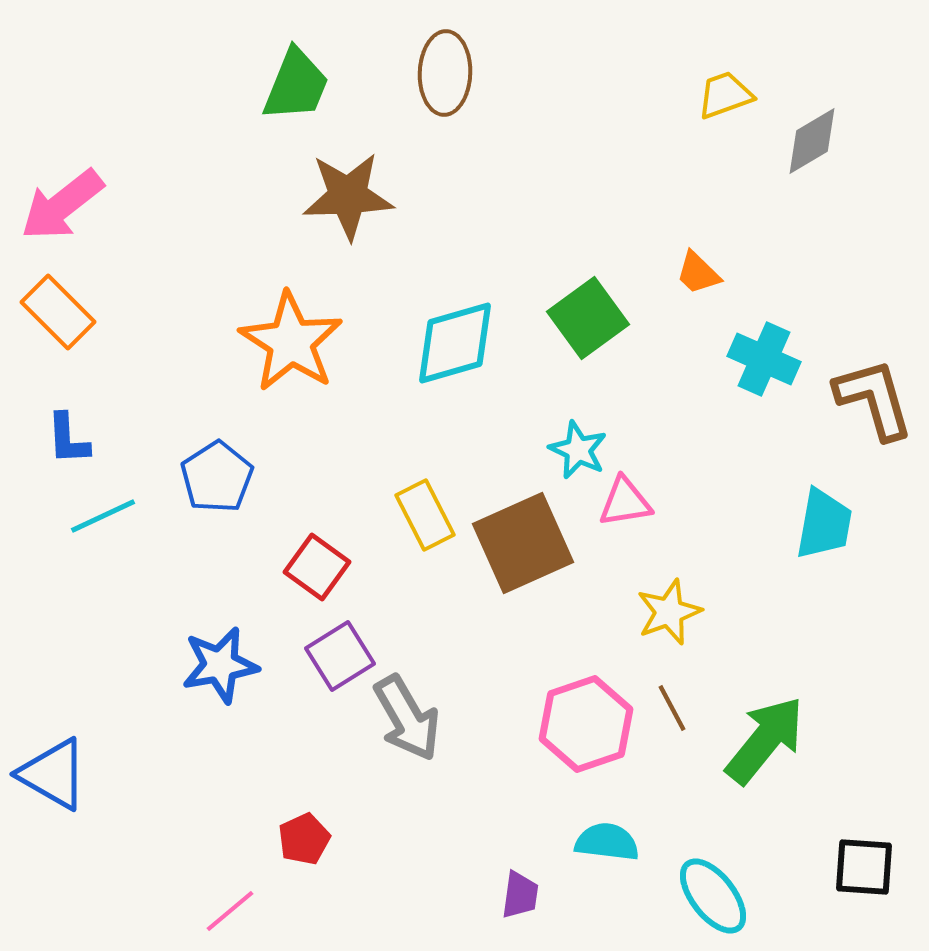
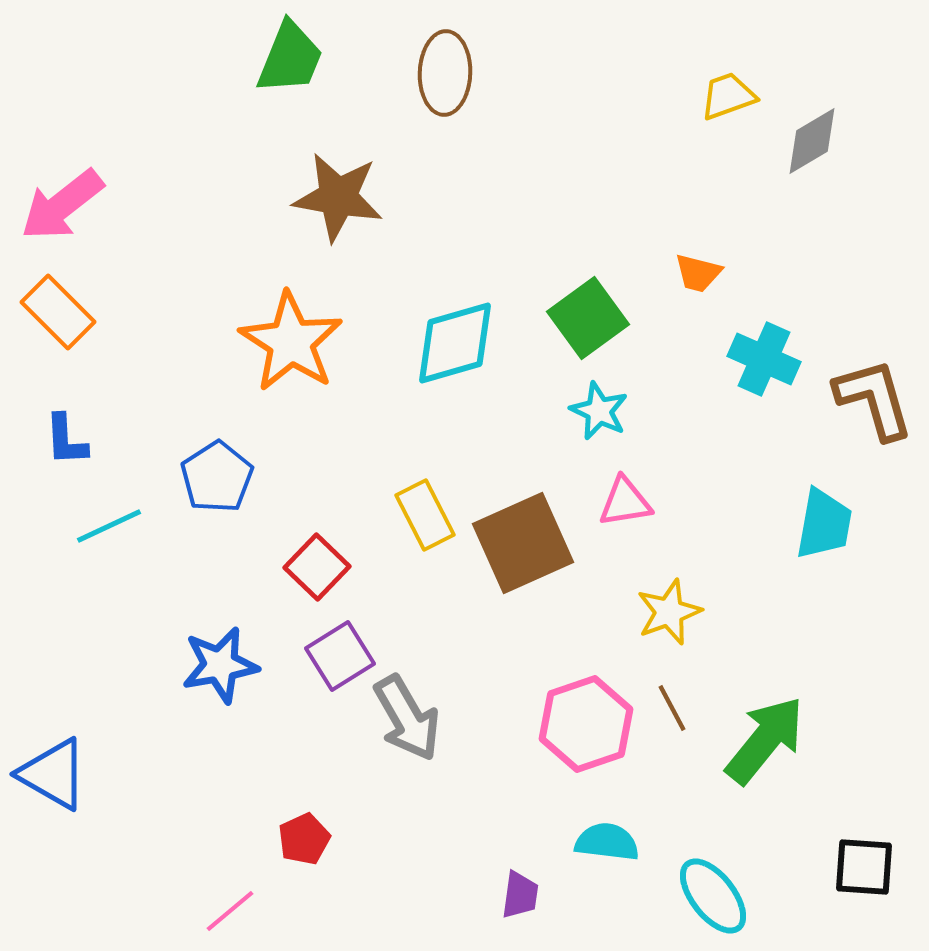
green trapezoid: moved 6 px left, 27 px up
yellow trapezoid: moved 3 px right, 1 px down
brown star: moved 10 px left, 1 px down; rotated 12 degrees clockwise
orange trapezoid: rotated 30 degrees counterclockwise
blue L-shape: moved 2 px left, 1 px down
cyan star: moved 21 px right, 39 px up
cyan line: moved 6 px right, 10 px down
red square: rotated 8 degrees clockwise
